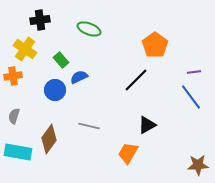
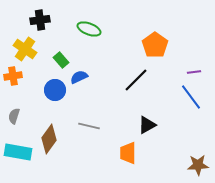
orange trapezoid: rotated 30 degrees counterclockwise
